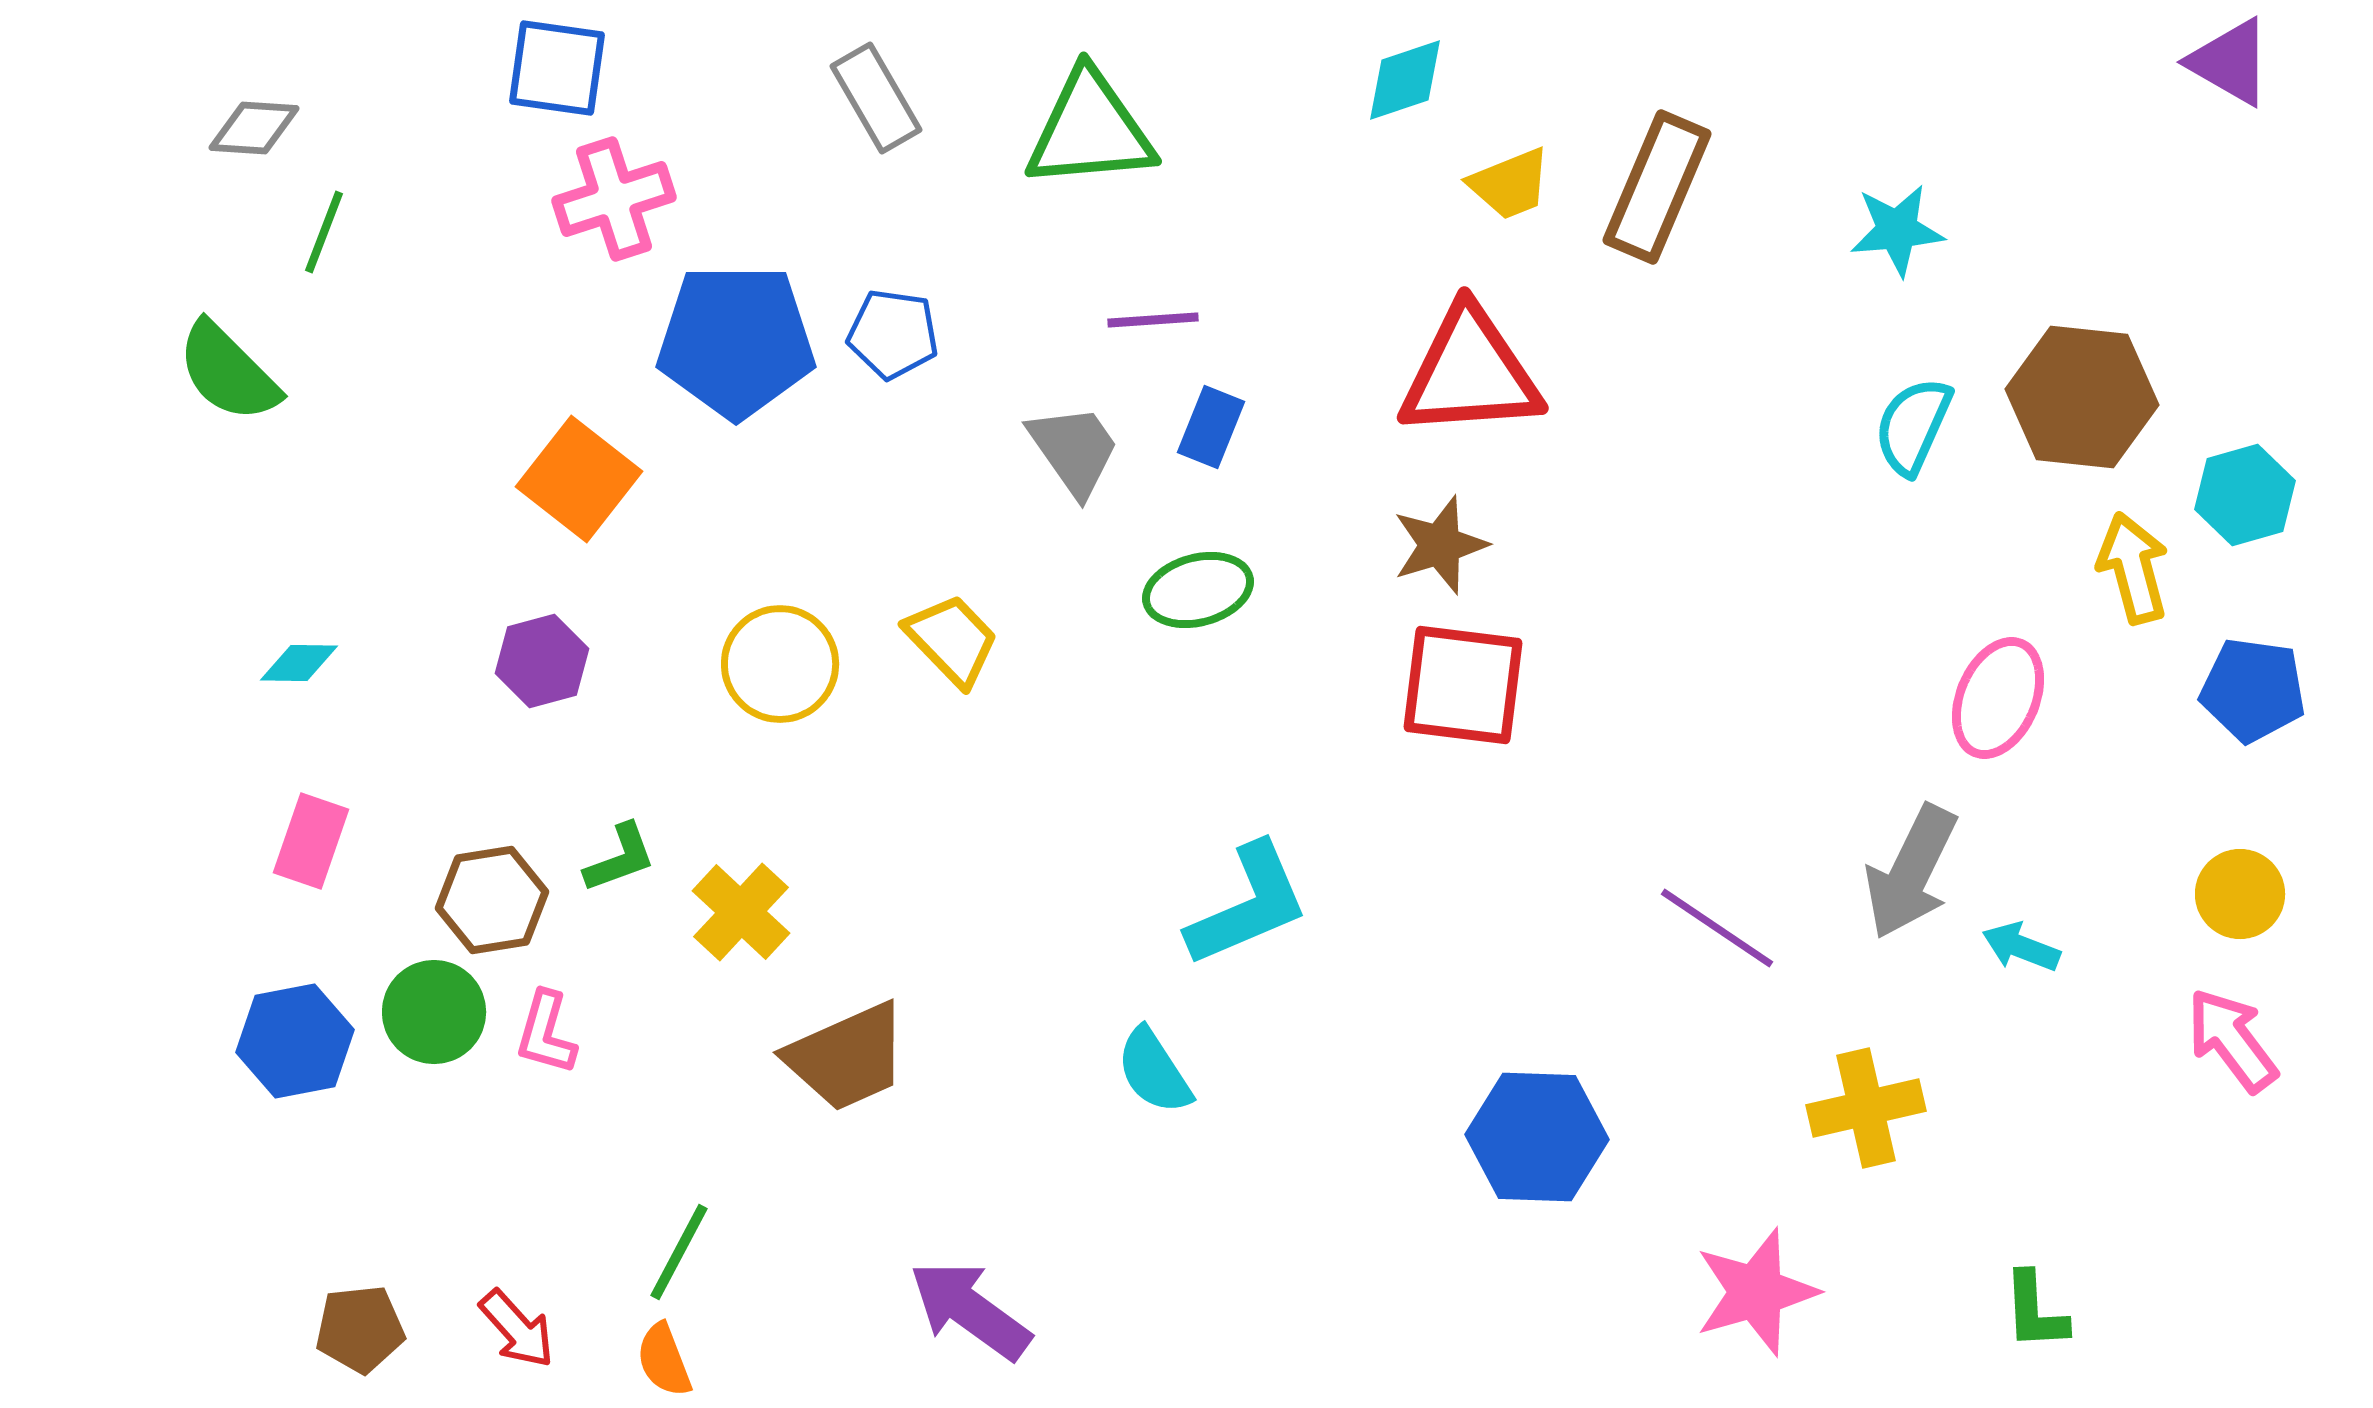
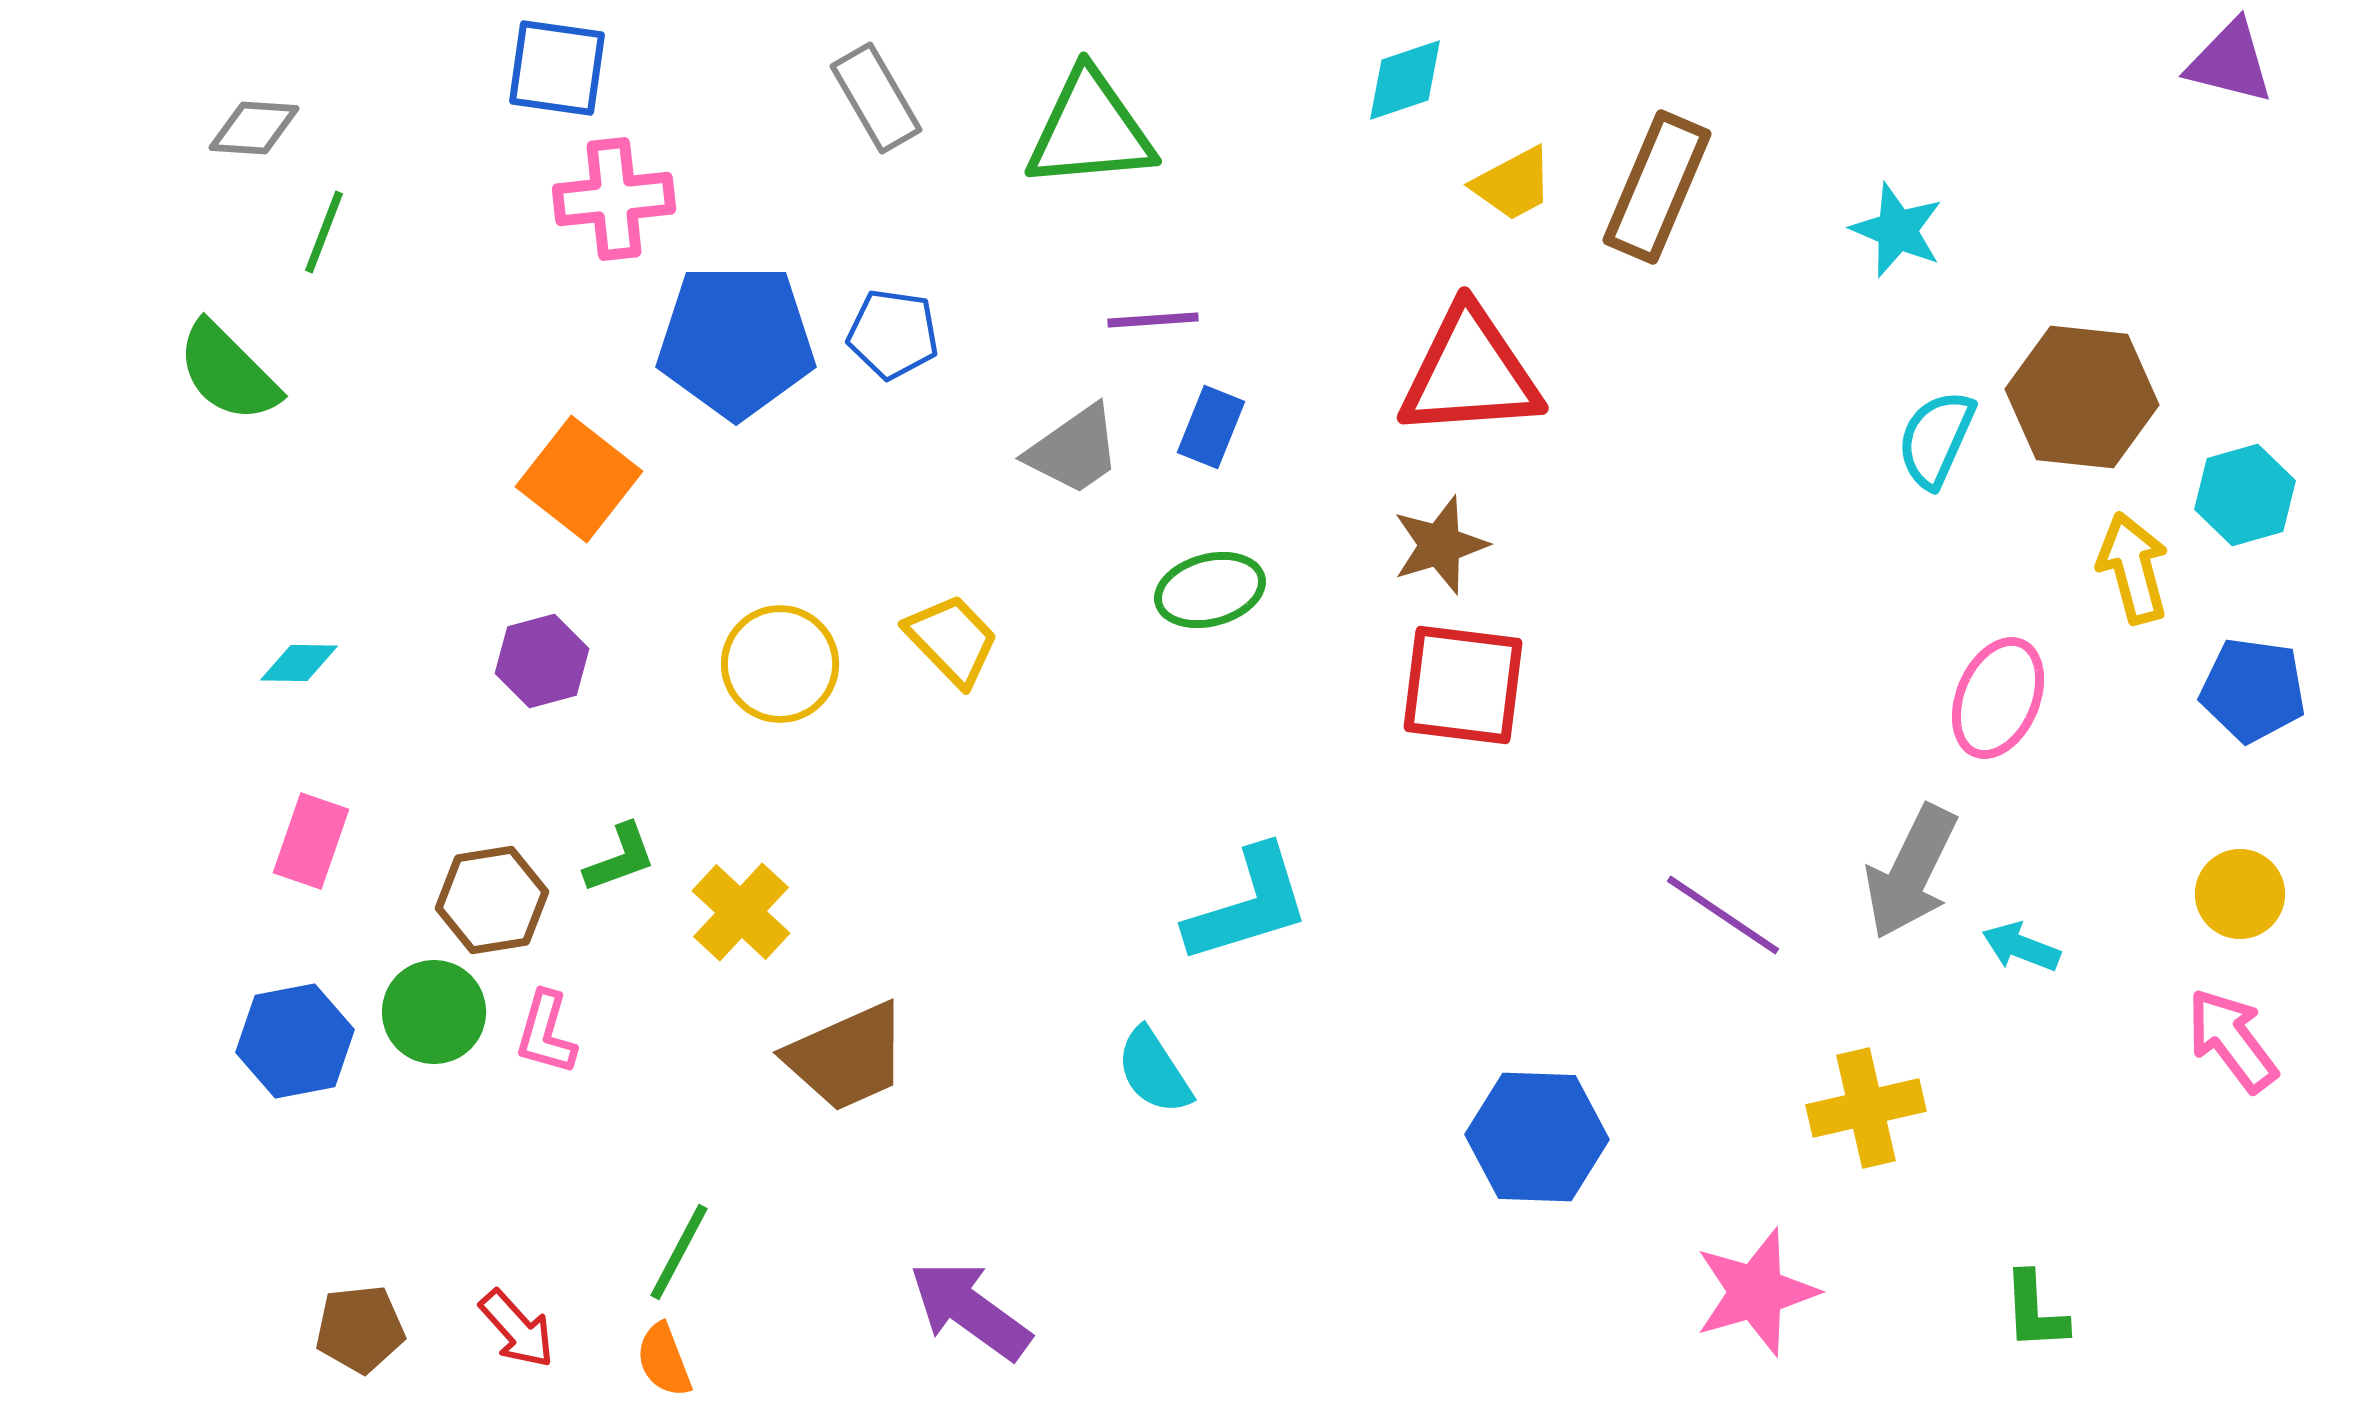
purple triangle at (2230, 62): rotated 16 degrees counterclockwise
yellow trapezoid at (1510, 184): moved 3 px right; rotated 6 degrees counterclockwise
pink cross at (614, 199): rotated 12 degrees clockwise
cyan star at (1897, 230): rotated 28 degrees clockwise
cyan semicircle at (1913, 426): moved 23 px right, 13 px down
gray trapezoid at (1074, 450): rotated 90 degrees clockwise
green ellipse at (1198, 590): moved 12 px right
cyan L-shape at (1248, 905): rotated 6 degrees clockwise
purple line at (1717, 928): moved 6 px right, 13 px up
